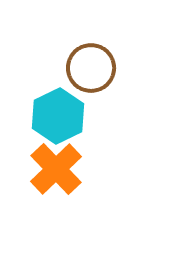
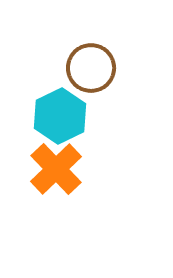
cyan hexagon: moved 2 px right
